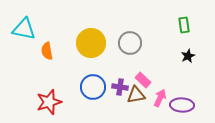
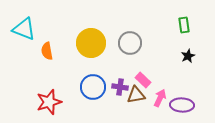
cyan triangle: rotated 10 degrees clockwise
